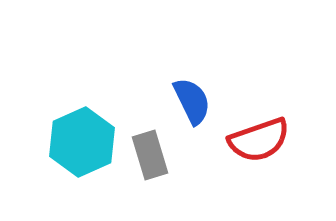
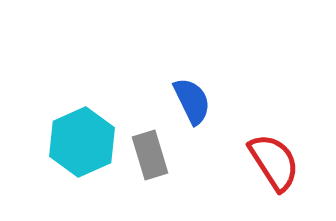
red semicircle: moved 15 px right, 22 px down; rotated 104 degrees counterclockwise
